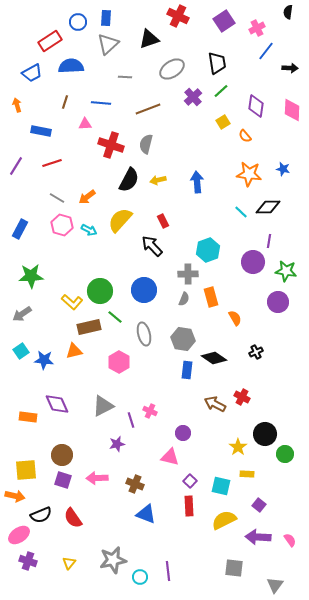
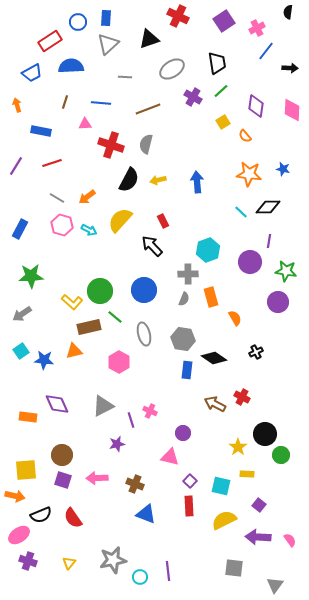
purple cross at (193, 97): rotated 18 degrees counterclockwise
purple circle at (253, 262): moved 3 px left
green circle at (285, 454): moved 4 px left, 1 px down
